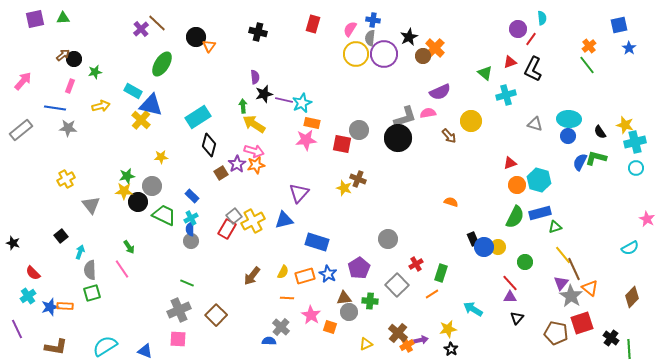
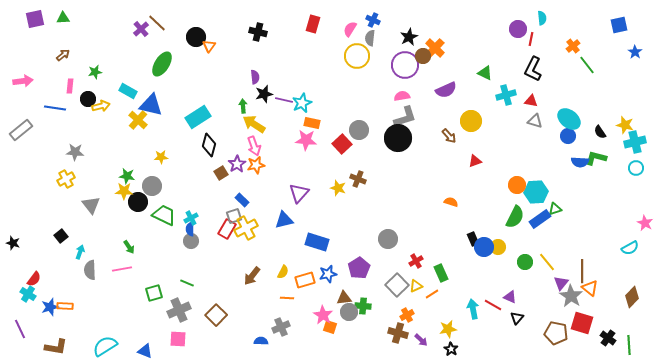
blue cross at (373, 20): rotated 16 degrees clockwise
red line at (531, 39): rotated 24 degrees counterclockwise
orange cross at (589, 46): moved 16 px left
blue star at (629, 48): moved 6 px right, 4 px down
yellow circle at (356, 54): moved 1 px right, 2 px down
purple circle at (384, 54): moved 21 px right, 11 px down
black circle at (74, 59): moved 14 px right, 40 px down
red triangle at (510, 62): moved 21 px right, 39 px down; rotated 32 degrees clockwise
green triangle at (485, 73): rotated 14 degrees counterclockwise
pink arrow at (23, 81): rotated 42 degrees clockwise
pink rectangle at (70, 86): rotated 16 degrees counterclockwise
cyan rectangle at (133, 91): moved 5 px left
purple semicircle at (440, 92): moved 6 px right, 2 px up
pink semicircle at (428, 113): moved 26 px left, 17 px up
cyan ellipse at (569, 119): rotated 35 degrees clockwise
yellow cross at (141, 120): moved 3 px left
gray triangle at (535, 124): moved 3 px up
gray star at (68, 128): moved 7 px right, 24 px down
pink star at (306, 140): rotated 10 degrees clockwise
red square at (342, 144): rotated 36 degrees clockwise
pink arrow at (254, 151): moved 5 px up; rotated 54 degrees clockwise
blue semicircle at (580, 162): rotated 114 degrees counterclockwise
red triangle at (510, 163): moved 35 px left, 2 px up
green star at (127, 176): rotated 21 degrees clockwise
cyan hexagon at (539, 180): moved 3 px left, 12 px down; rotated 20 degrees counterclockwise
yellow star at (344, 188): moved 6 px left
blue rectangle at (192, 196): moved 50 px right, 4 px down
blue rectangle at (540, 213): moved 6 px down; rotated 20 degrees counterclockwise
gray square at (234, 216): rotated 21 degrees clockwise
pink star at (647, 219): moved 2 px left, 4 px down
yellow cross at (253, 221): moved 7 px left, 7 px down
green triangle at (555, 227): moved 18 px up
yellow line at (563, 255): moved 16 px left, 7 px down
red cross at (416, 264): moved 3 px up
pink line at (122, 269): rotated 66 degrees counterclockwise
brown line at (574, 269): moved 8 px right, 2 px down; rotated 25 degrees clockwise
red semicircle at (33, 273): moved 1 px right, 6 px down; rotated 98 degrees counterclockwise
green rectangle at (441, 273): rotated 42 degrees counterclockwise
blue star at (328, 274): rotated 30 degrees clockwise
orange rectangle at (305, 276): moved 4 px down
red line at (510, 283): moved 17 px left, 22 px down; rotated 18 degrees counterclockwise
green square at (92, 293): moved 62 px right
cyan cross at (28, 296): moved 2 px up; rotated 21 degrees counterclockwise
purple triangle at (510, 297): rotated 24 degrees clockwise
green cross at (370, 301): moved 7 px left, 5 px down
cyan arrow at (473, 309): rotated 48 degrees clockwise
pink star at (311, 315): moved 12 px right
red square at (582, 323): rotated 35 degrees clockwise
gray cross at (281, 327): rotated 24 degrees clockwise
purple line at (17, 329): moved 3 px right
brown cross at (398, 333): rotated 24 degrees counterclockwise
black cross at (611, 338): moved 3 px left
purple arrow at (421, 340): rotated 56 degrees clockwise
blue semicircle at (269, 341): moved 8 px left
yellow triangle at (366, 344): moved 50 px right, 58 px up
orange cross at (407, 345): moved 30 px up
green line at (629, 349): moved 4 px up
